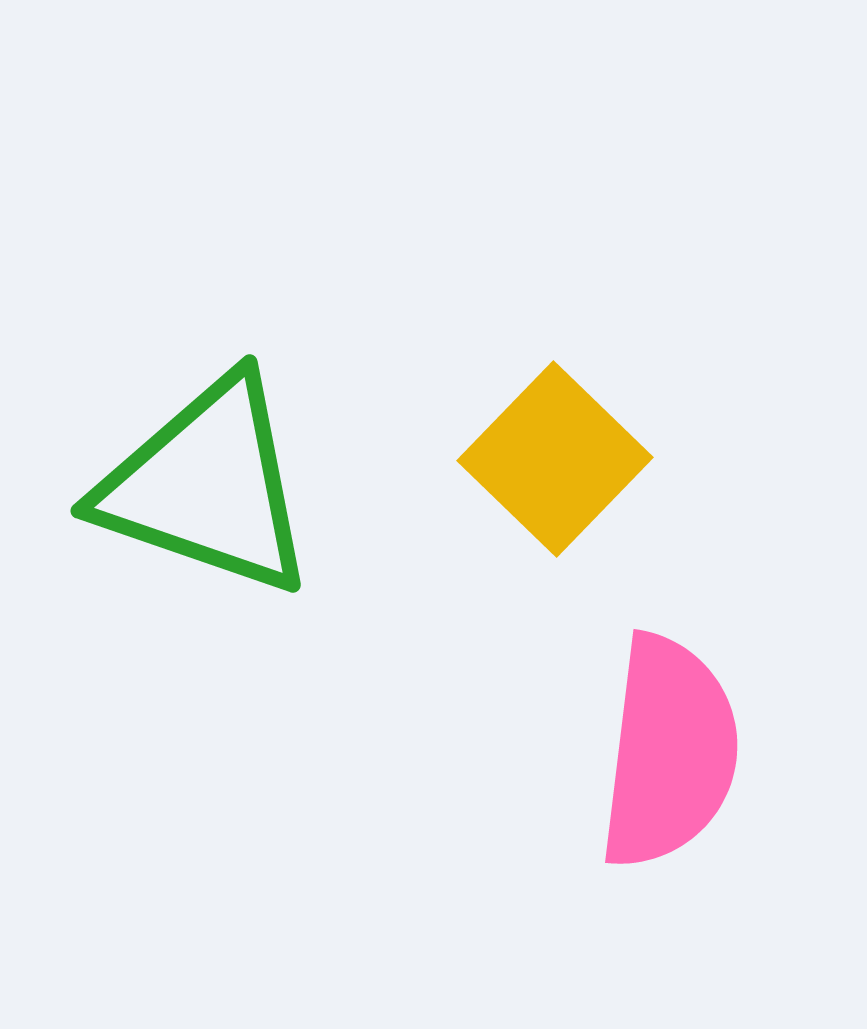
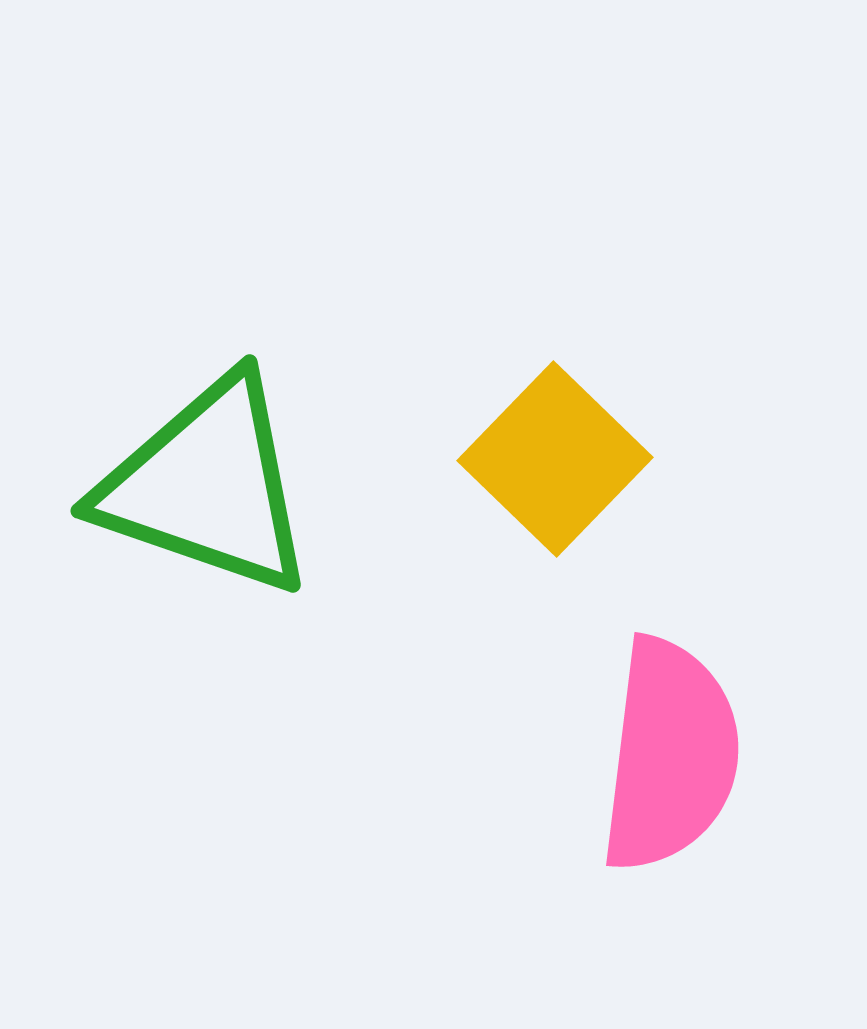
pink semicircle: moved 1 px right, 3 px down
